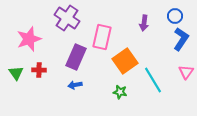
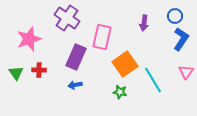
orange square: moved 3 px down
